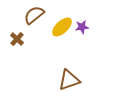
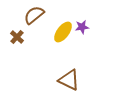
yellow ellipse: moved 1 px right, 5 px down; rotated 10 degrees counterclockwise
brown cross: moved 2 px up
brown triangle: rotated 45 degrees clockwise
